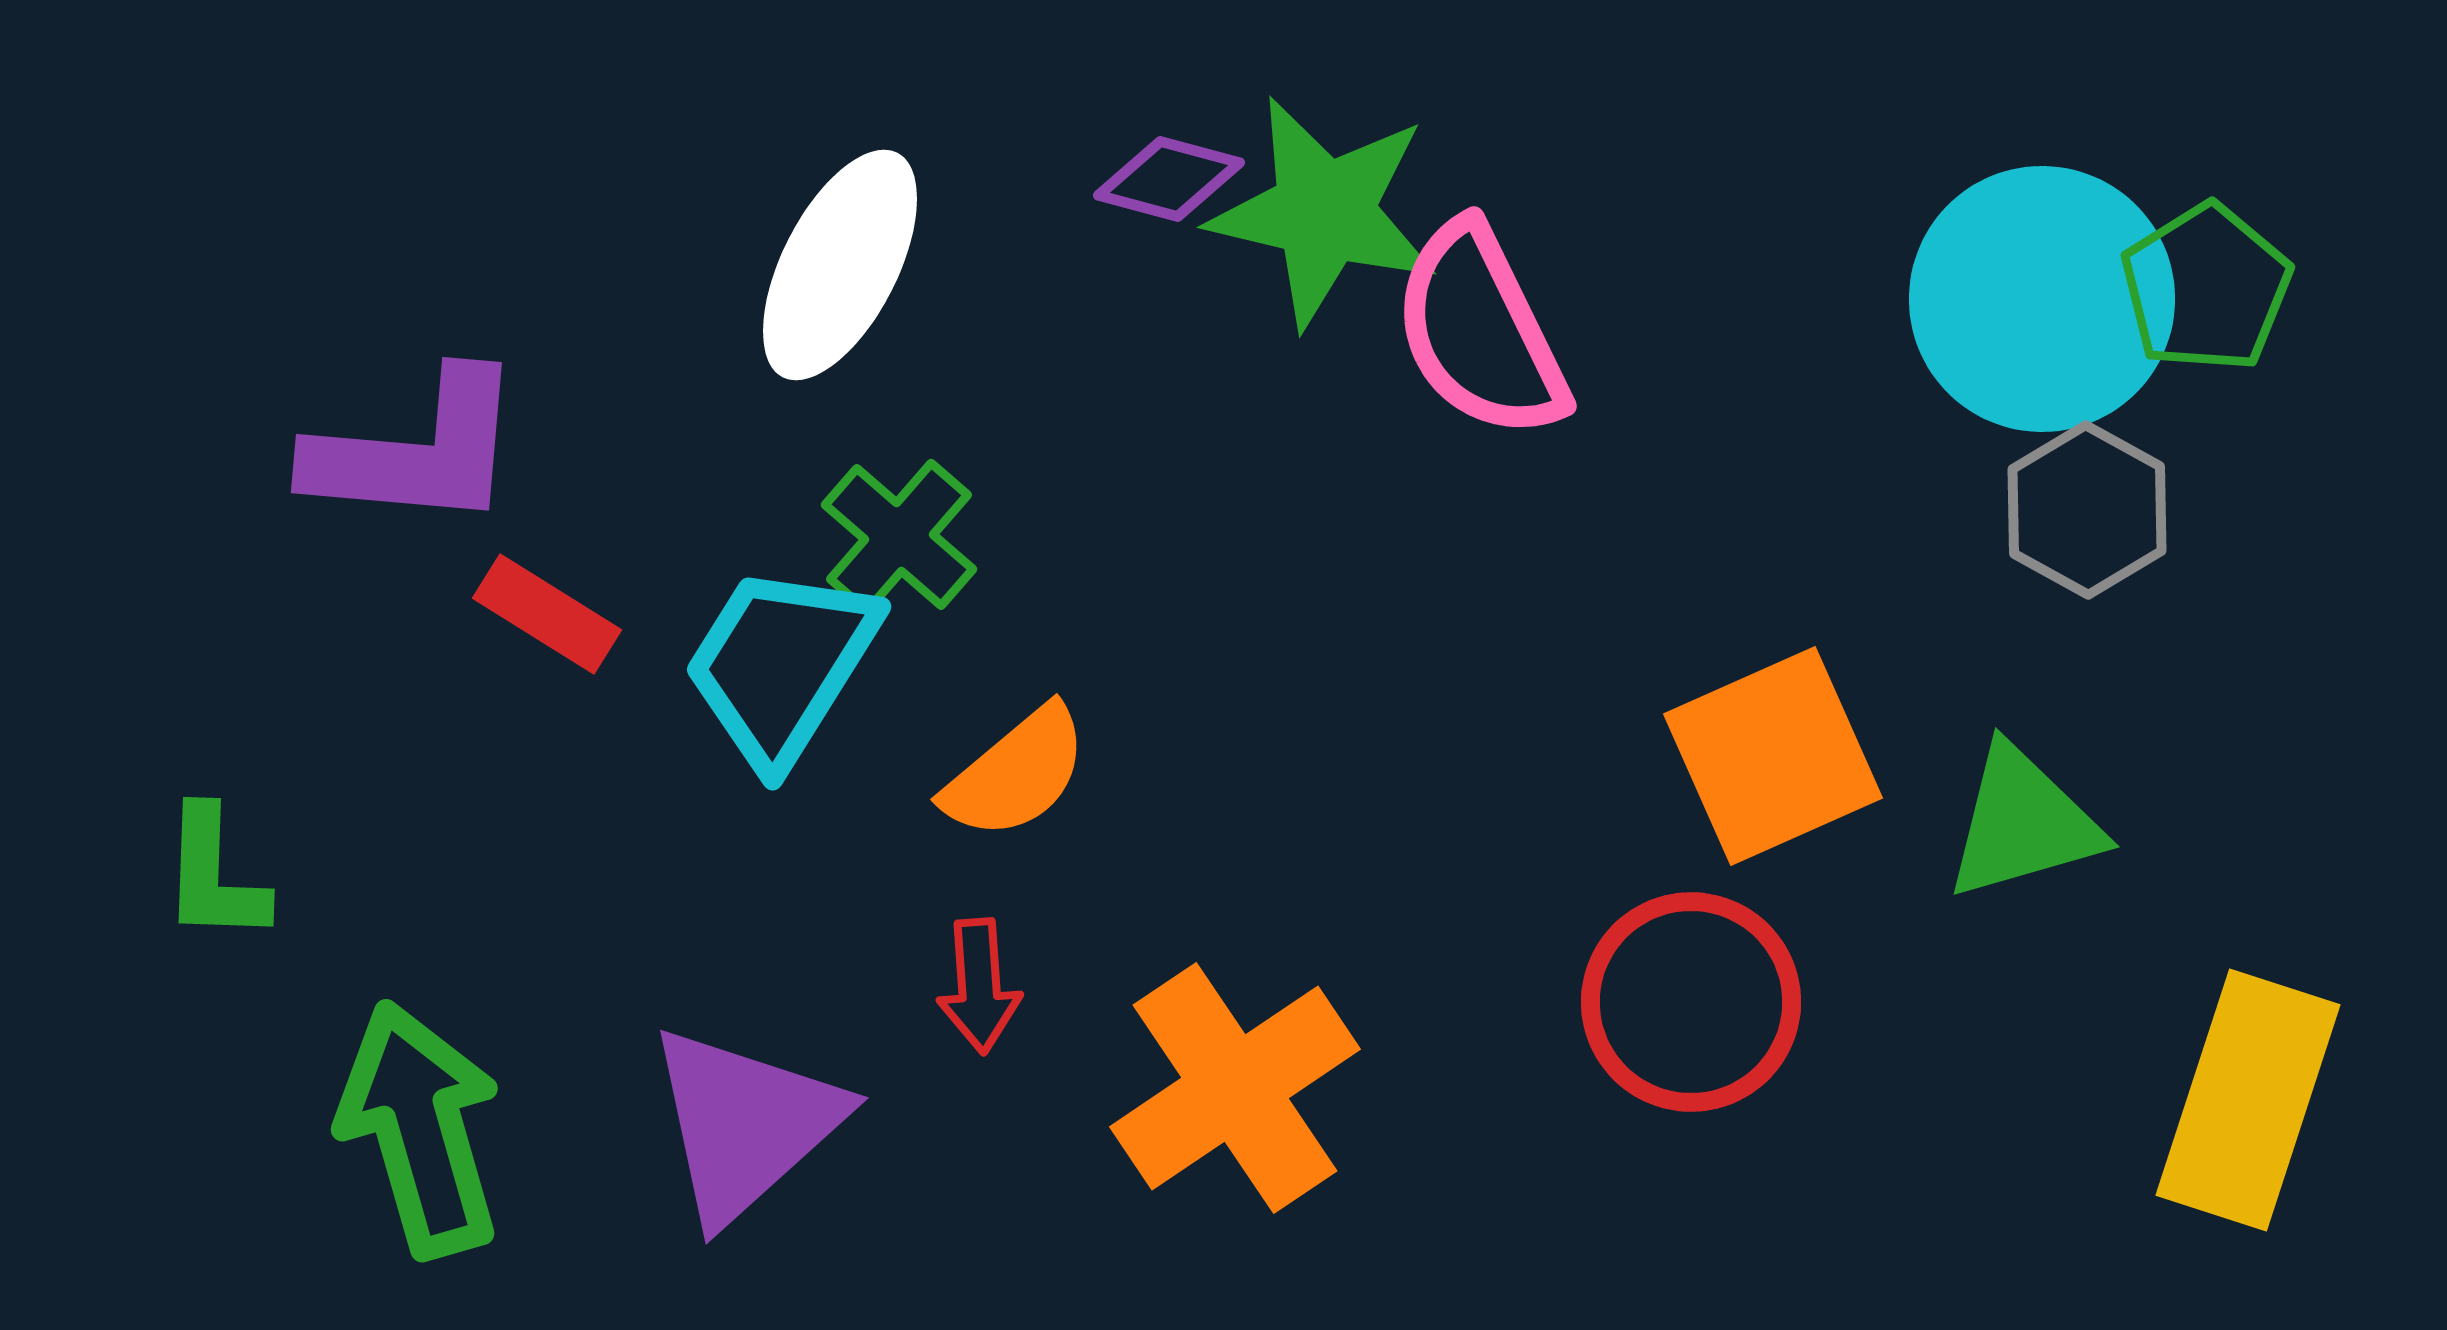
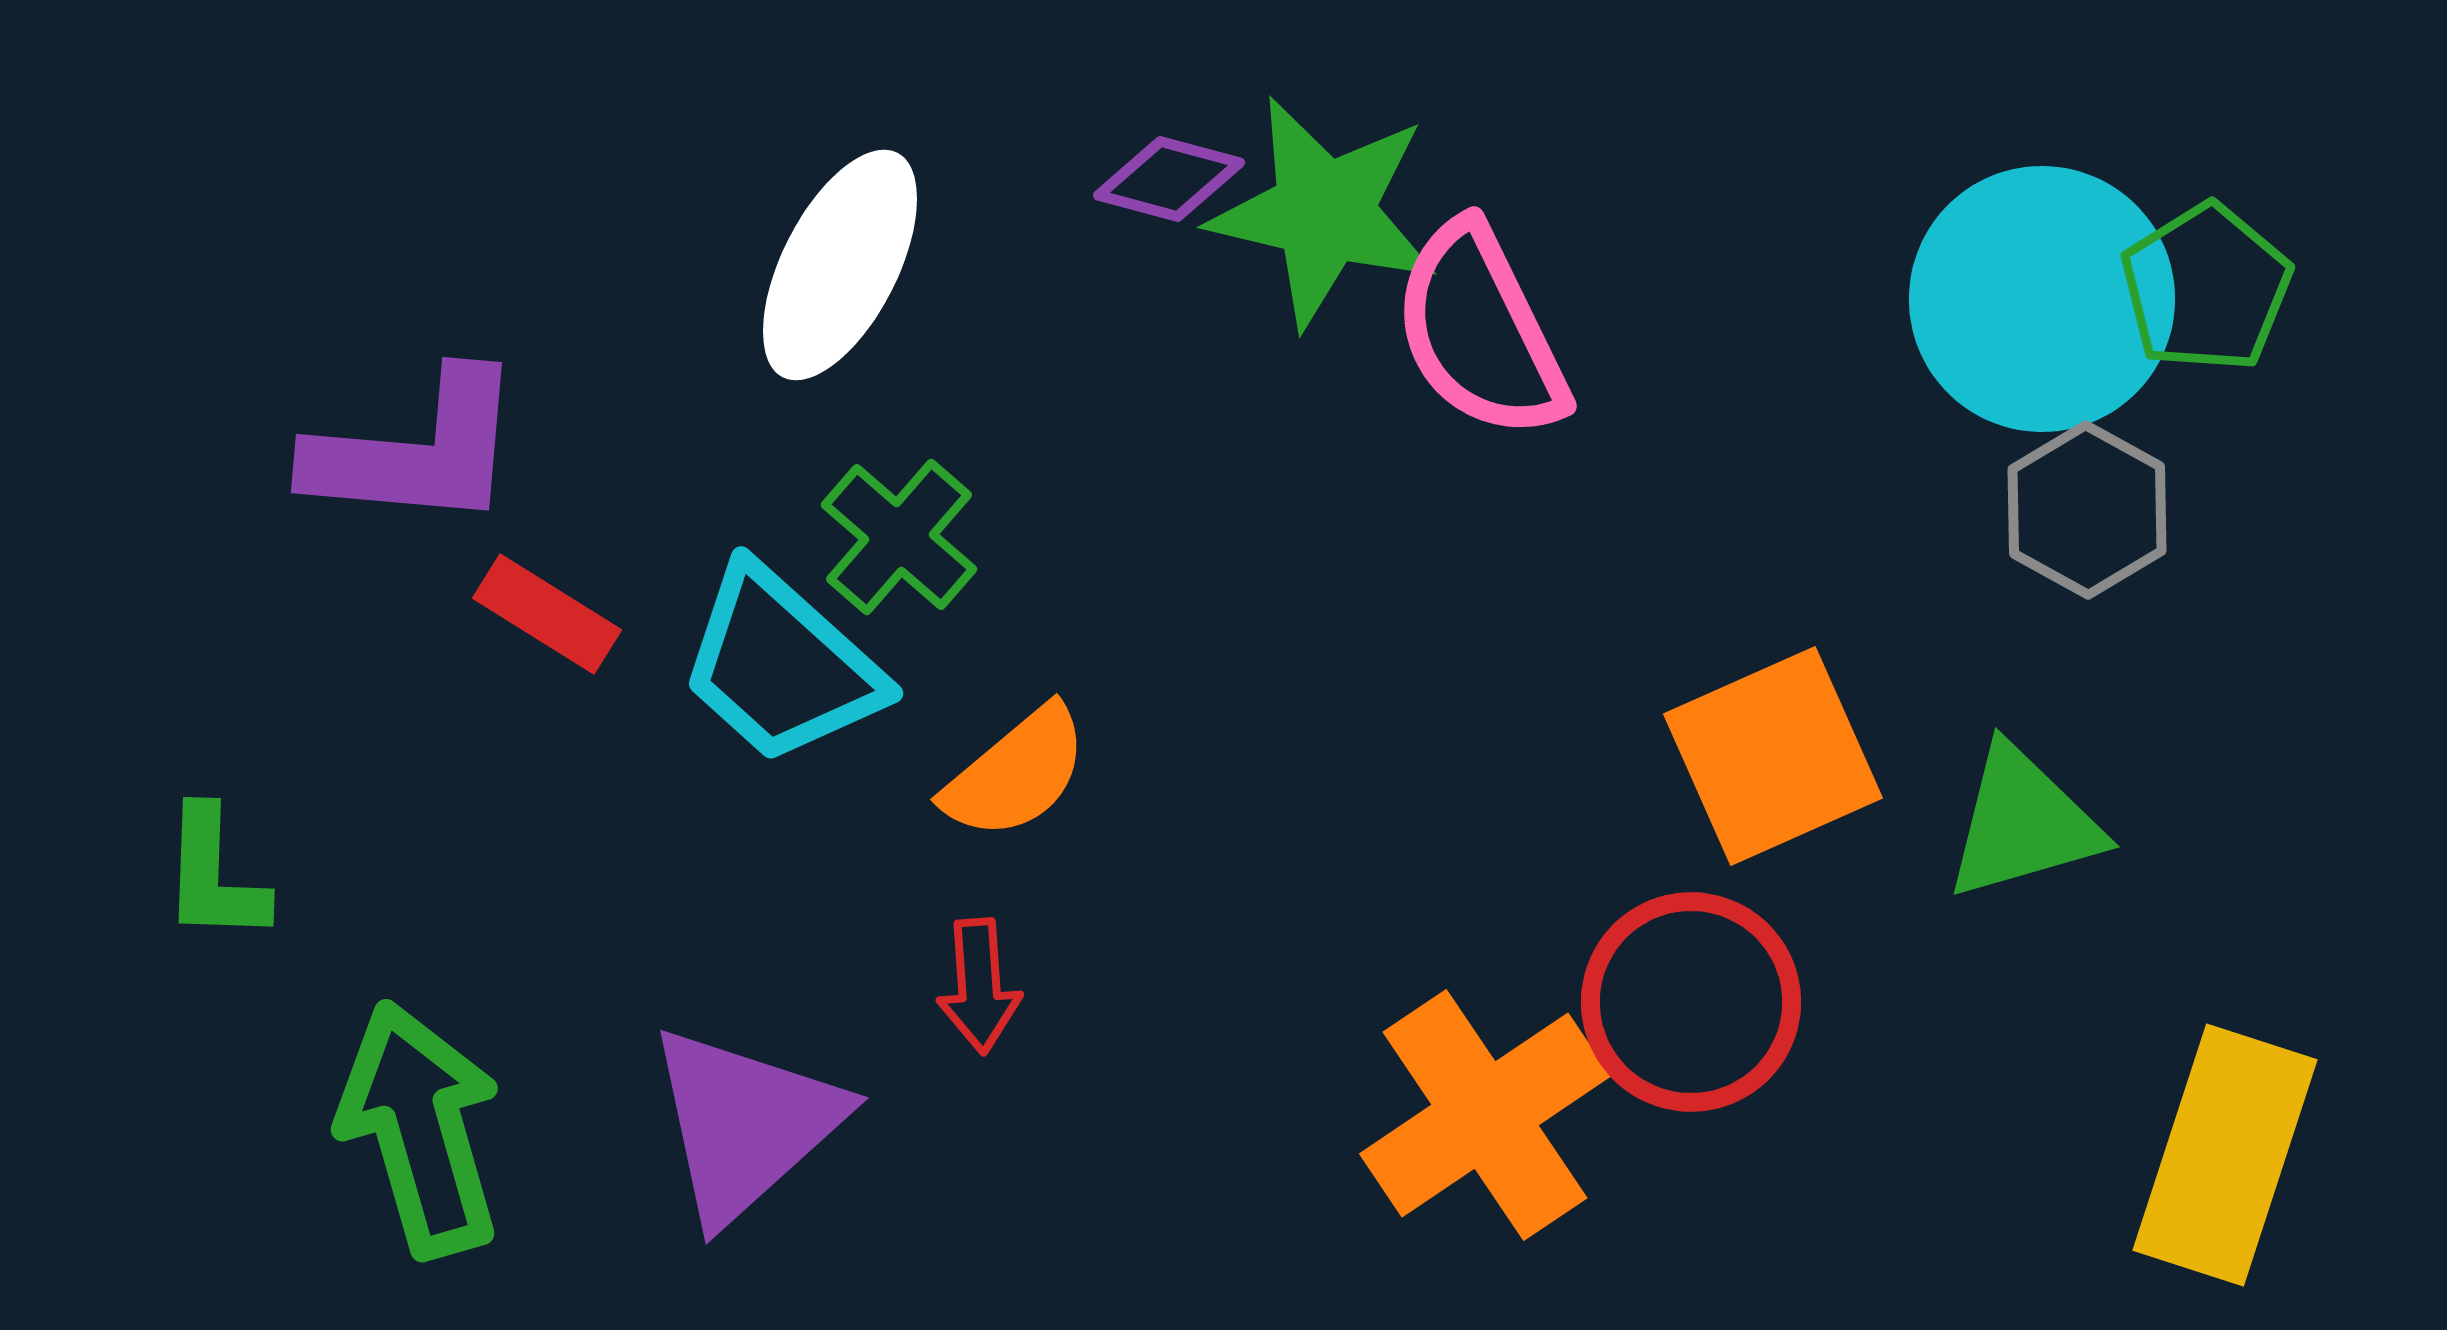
cyan trapezoid: rotated 80 degrees counterclockwise
orange cross: moved 250 px right, 27 px down
yellow rectangle: moved 23 px left, 55 px down
